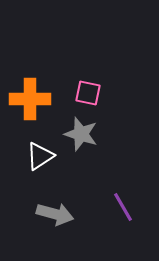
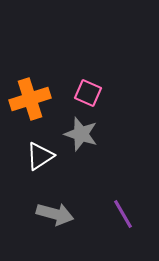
pink square: rotated 12 degrees clockwise
orange cross: rotated 18 degrees counterclockwise
purple line: moved 7 px down
